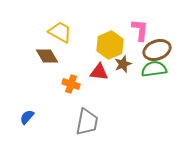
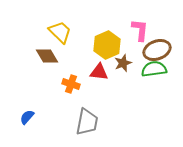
yellow trapezoid: rotated 15 degrees clockwise
yellow hexagon: moved 3 px left
brown star: moved 1 px up
